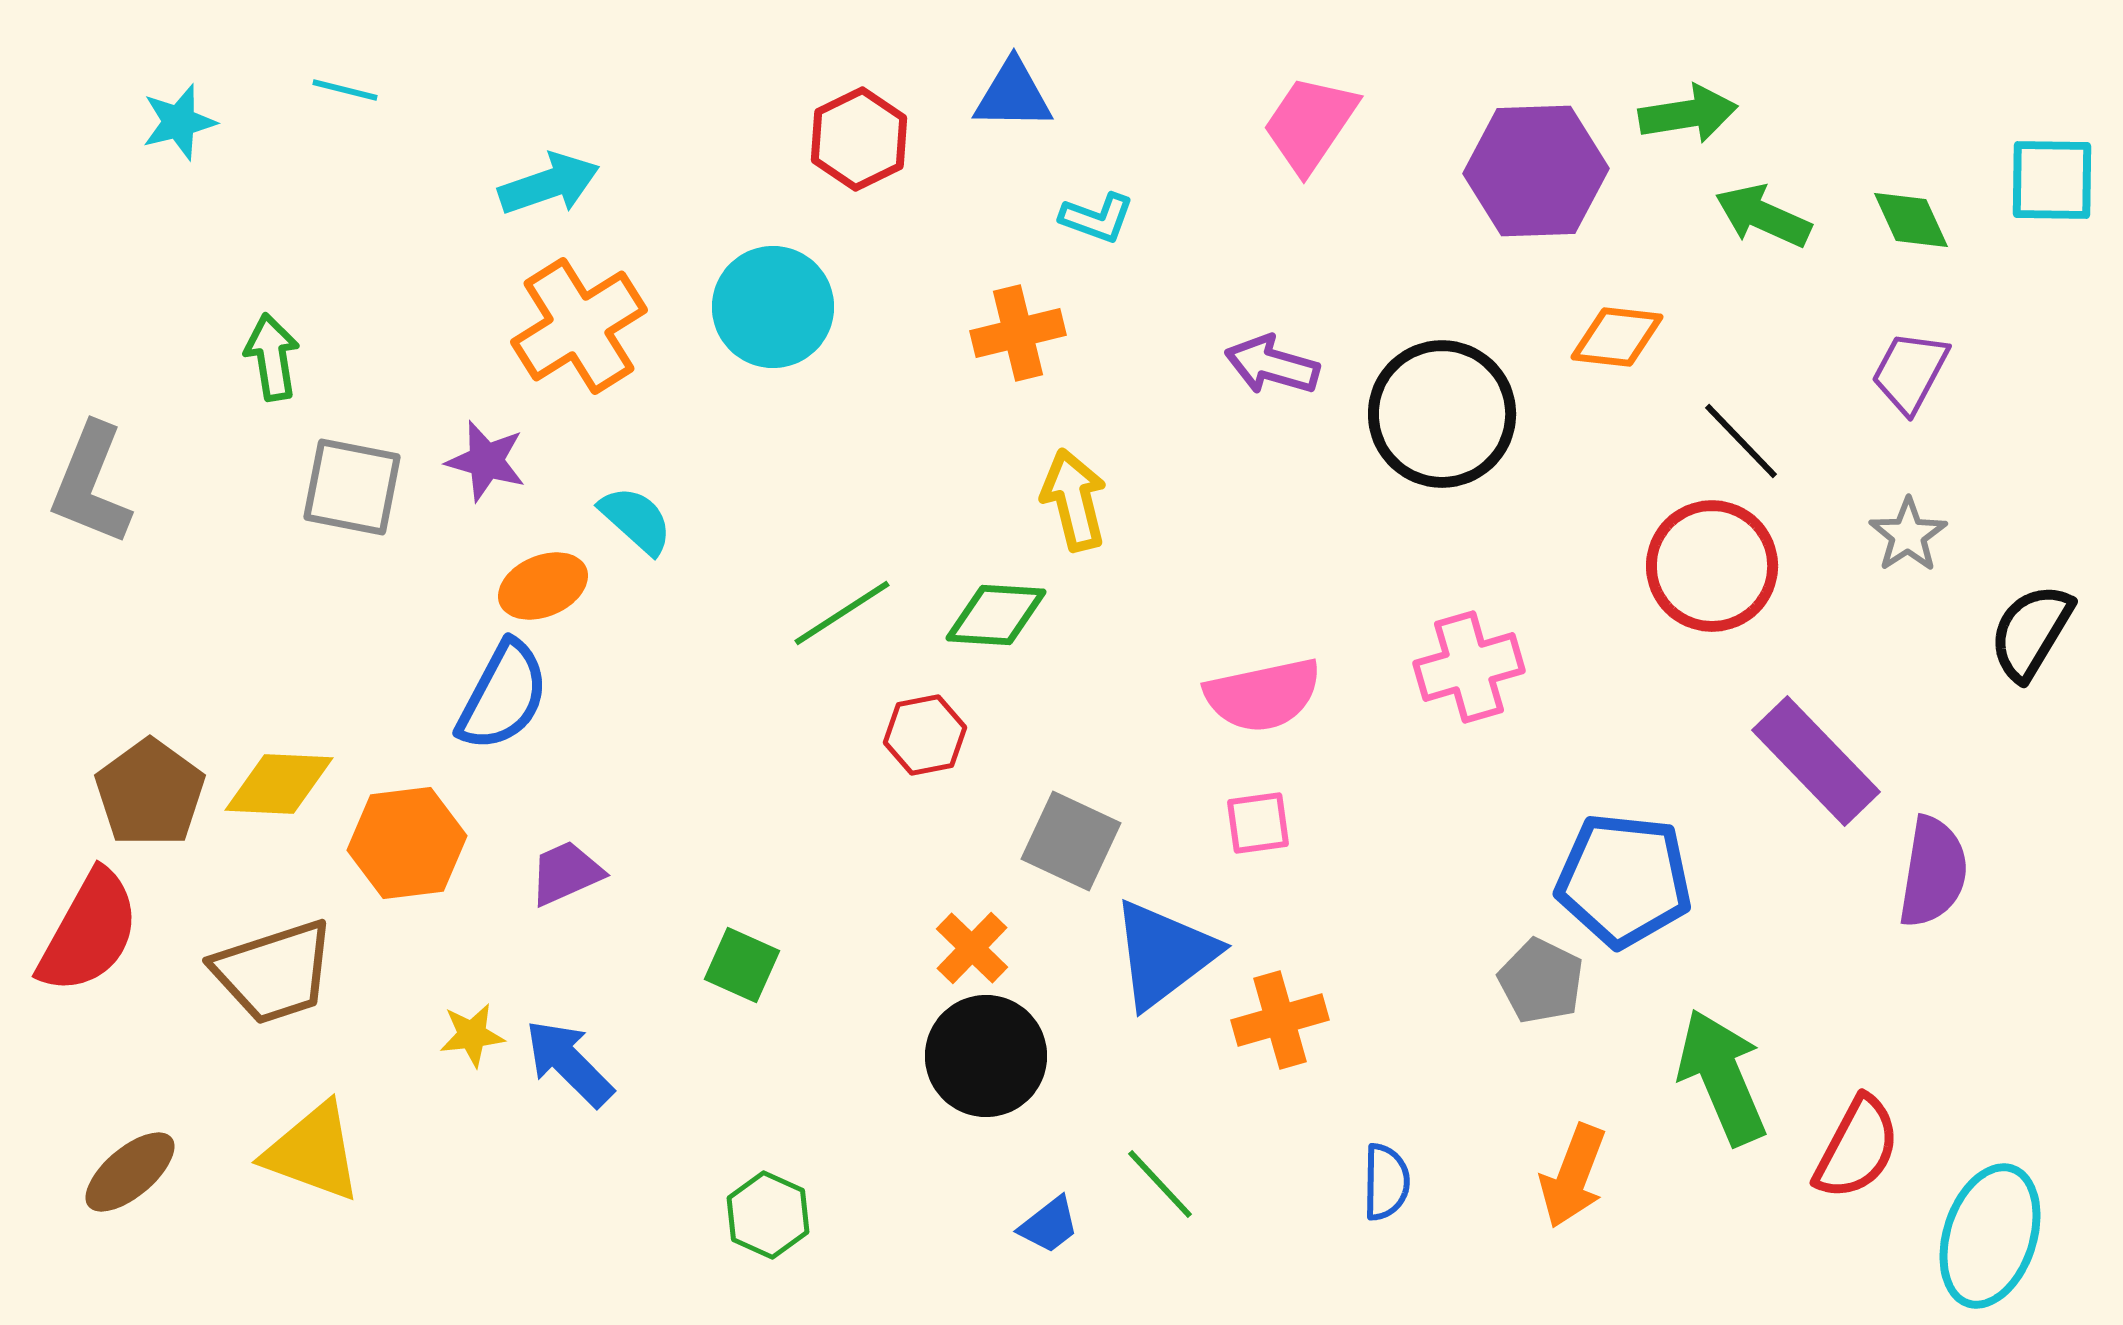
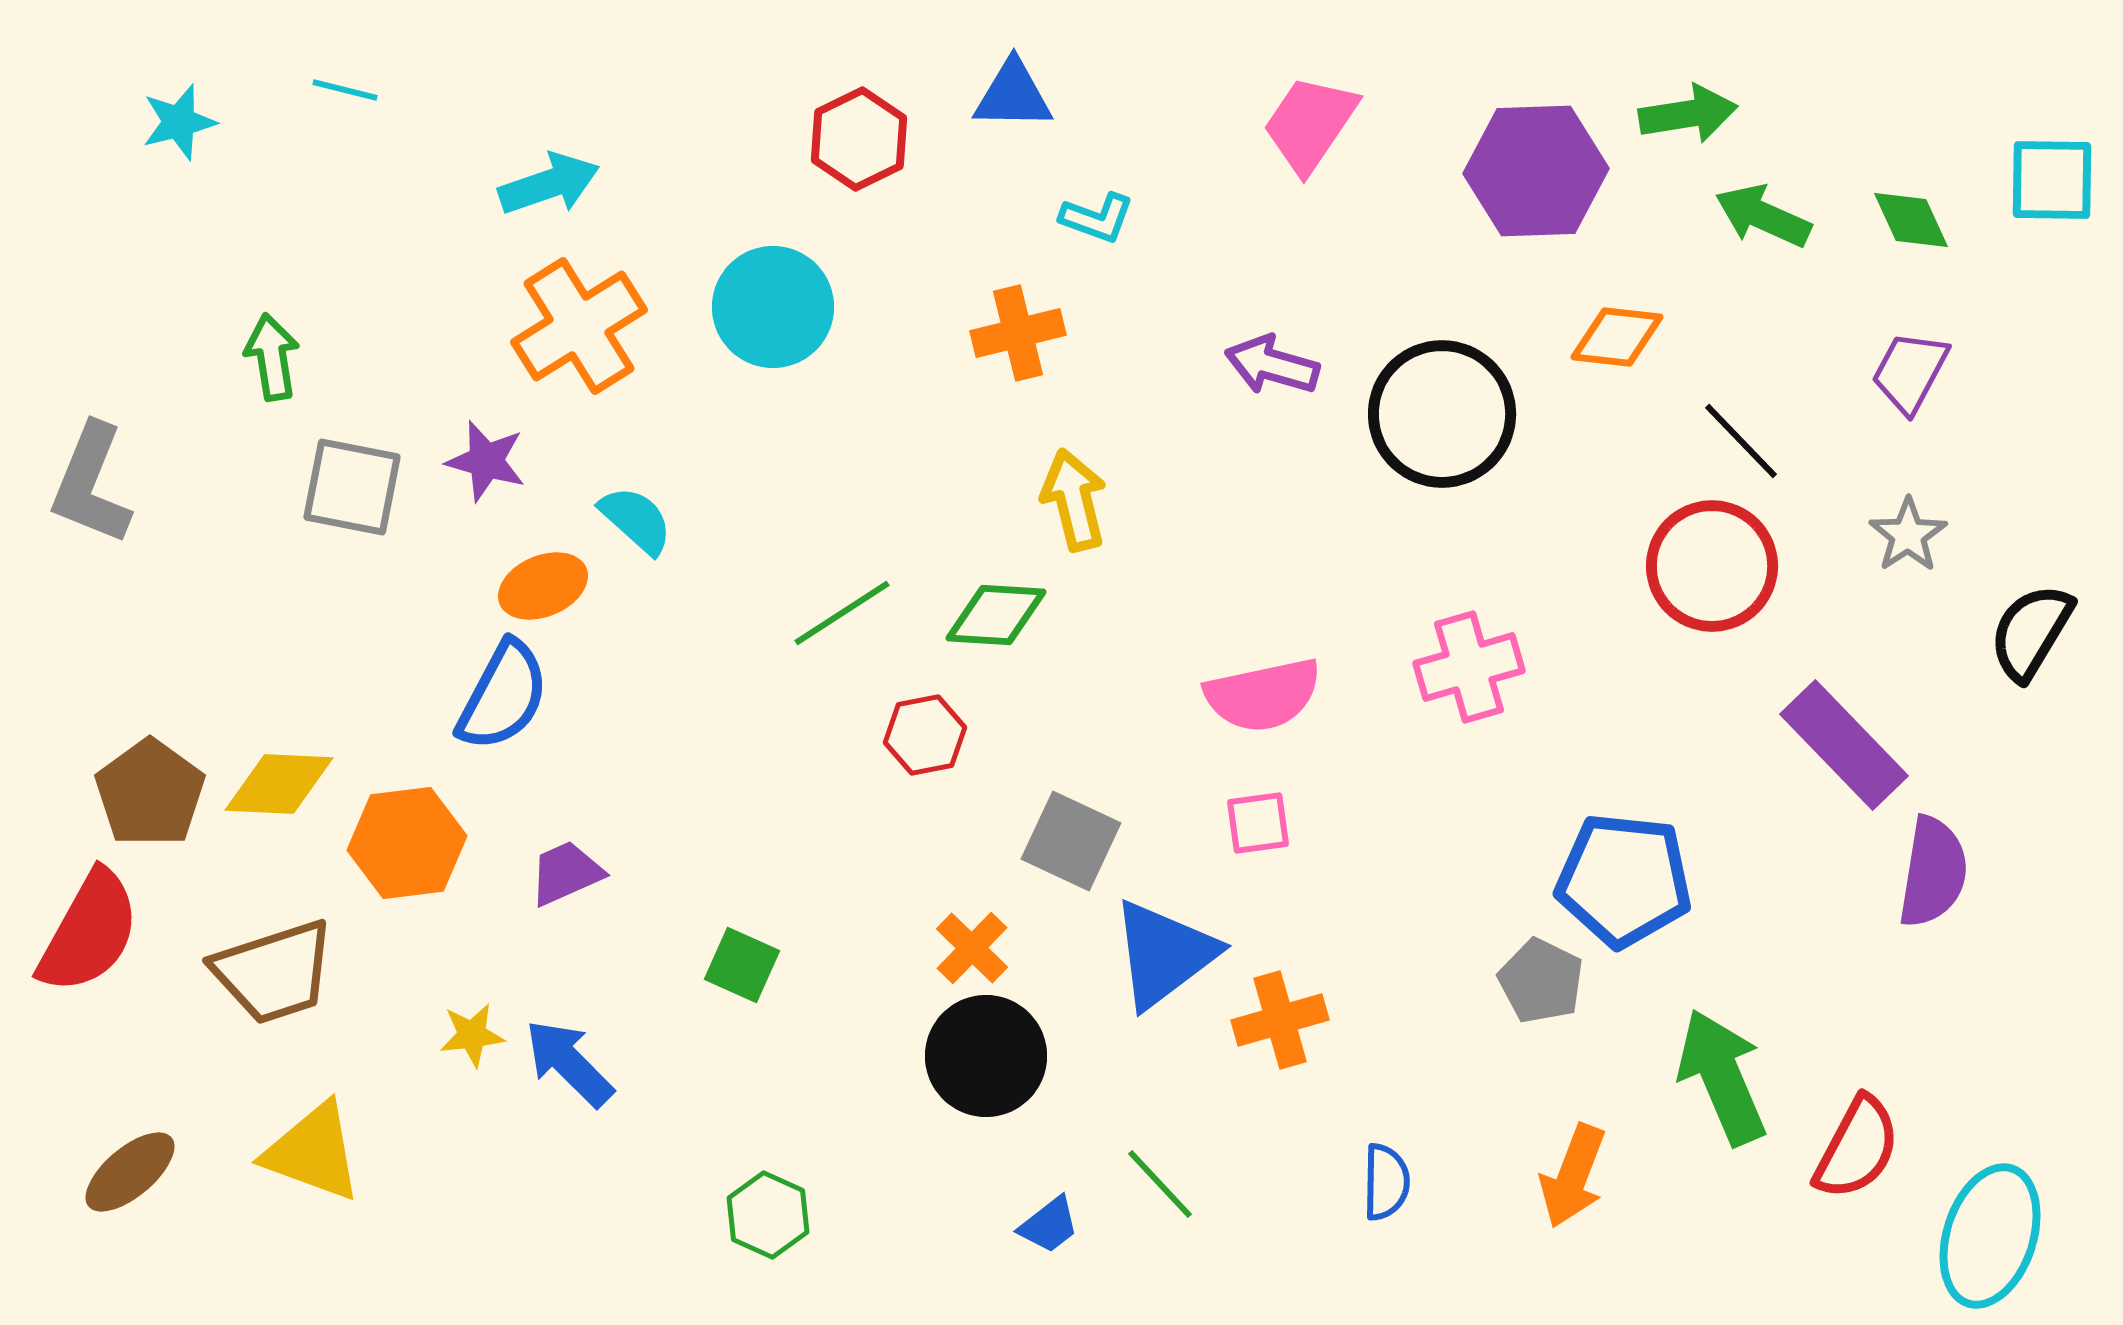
purple rectangle at (1816, 761): moved 28 px right, 16 px up
